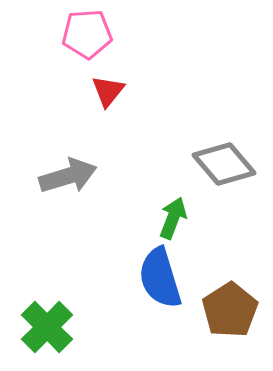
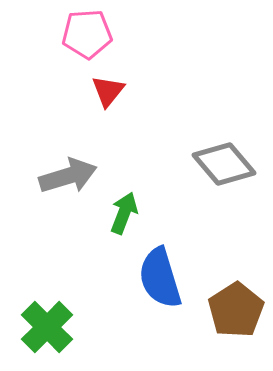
green arrow: moved 49 px left, 5 px up
brown pentagon: moved 6 px right
